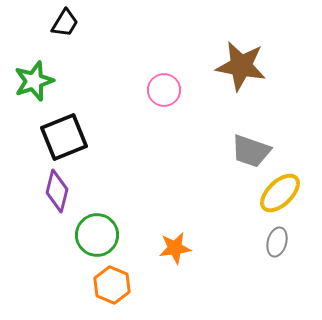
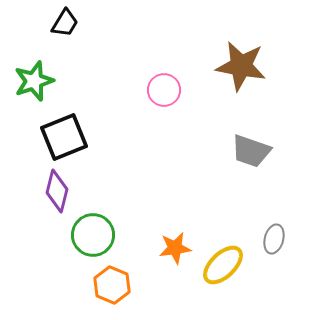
yellow ellipse: moved 57 px left, 72 px down
green circle: moved 4 px left
gray ellipse: moved 3 px left, 3 px up
